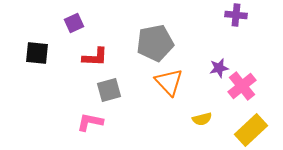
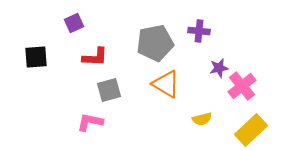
purple cross: moved 37 px left, 16 px down
black square: moved 1 px left, 4 px down; rotated 10 degrees counterclockwise
orange triangle: moved 3 px left, 2 px down; rotated 16 degrees counterclockwise
